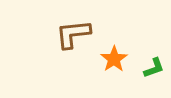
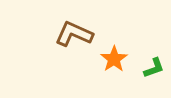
brown L-shape: moved 1 px right; rotated 30 degrees clockwise
